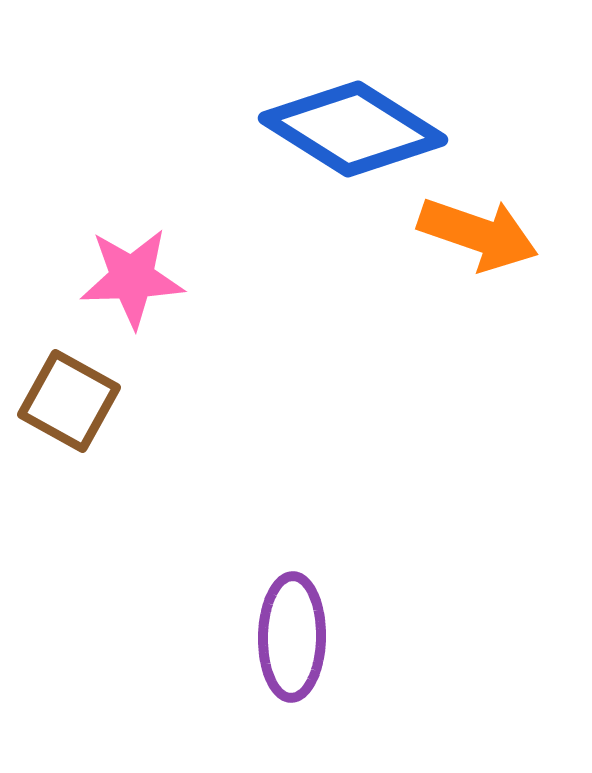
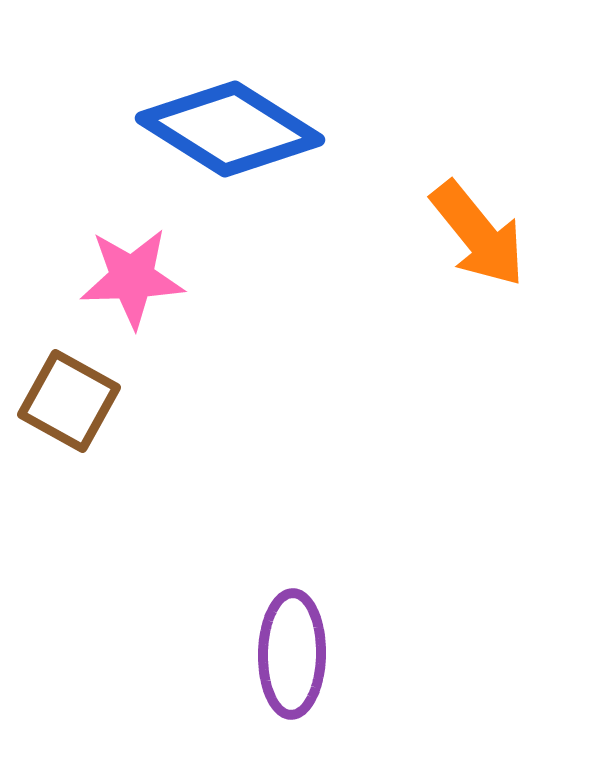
blue diamond: moved 123 px left
orange arrow: rotated 32 degrees clockwise
purple ellipse: moved 17 px down
